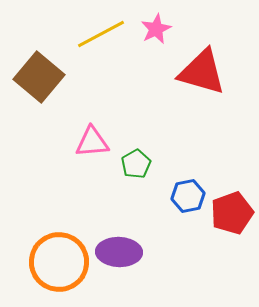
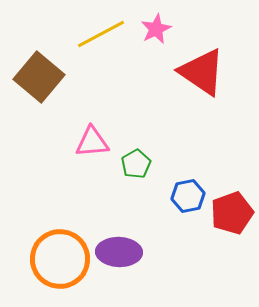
red triangle: rotated 18 degrees clockwise
orange circle: moved 1 px right, 3 px up
